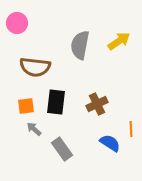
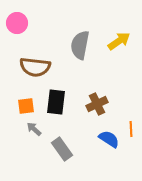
blue semicircle: moved 1 px left, 4 px up
